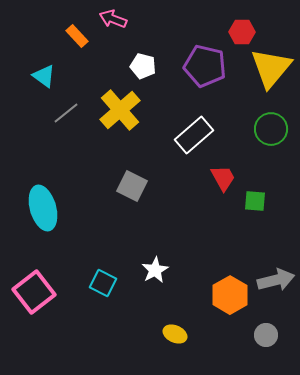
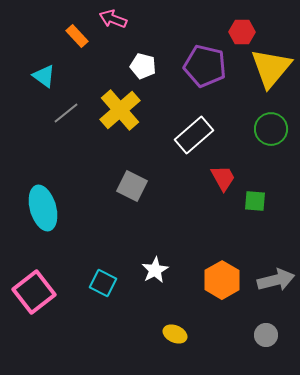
orange hexagon: moved 8 px left, 15 px up
